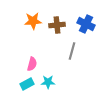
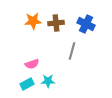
brown cross: moved 1 px left, 2 px up
pink semicircle: rotated 56 degrees clockwise
cyan star: moved 1 px up
